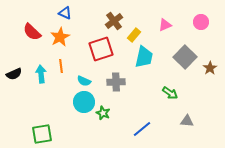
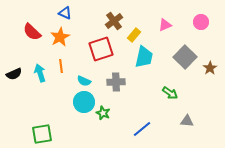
cyan arrow: moved 1 px left, 1 px up; rotated 12 degrees counterclockwise
